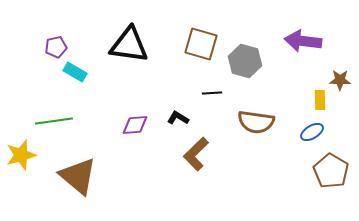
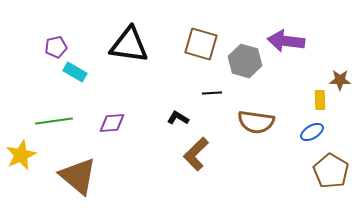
purple arrow: moved 17 px left
purple diamond: moved 23 px left, 2 px up
yellow star: rotated 8 degrees counterclockwise
